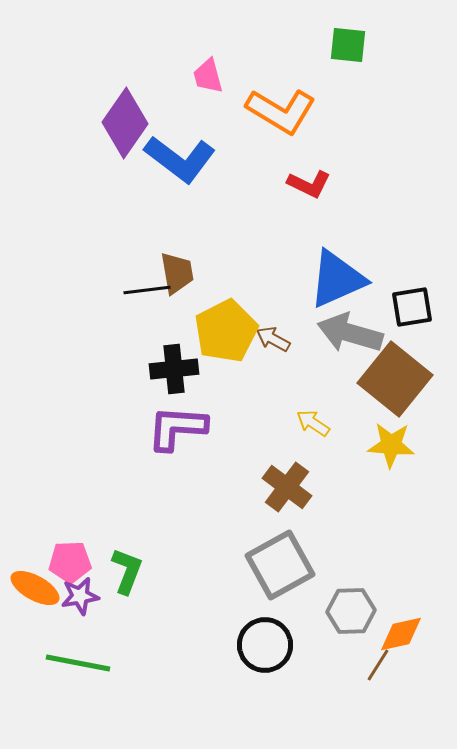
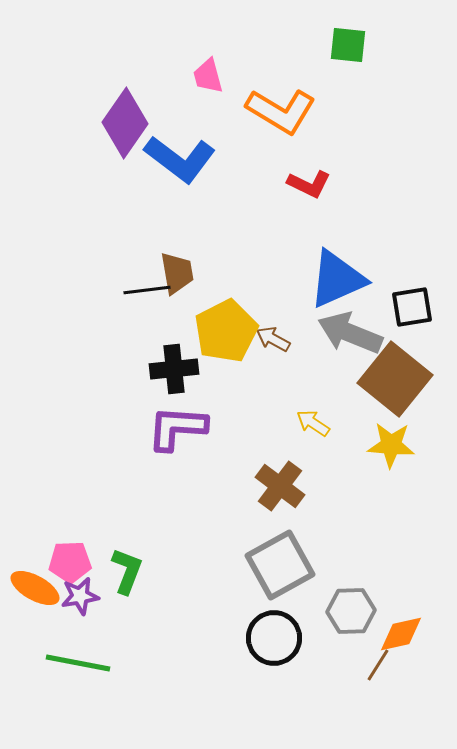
gray arrow: rotated 6 degrees clockwise
brown cross: moved 7 px left, 1 px up
black circle: moved 9 px right, 7 px up
